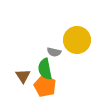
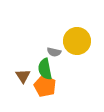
yellow circle: moved 1 px down
